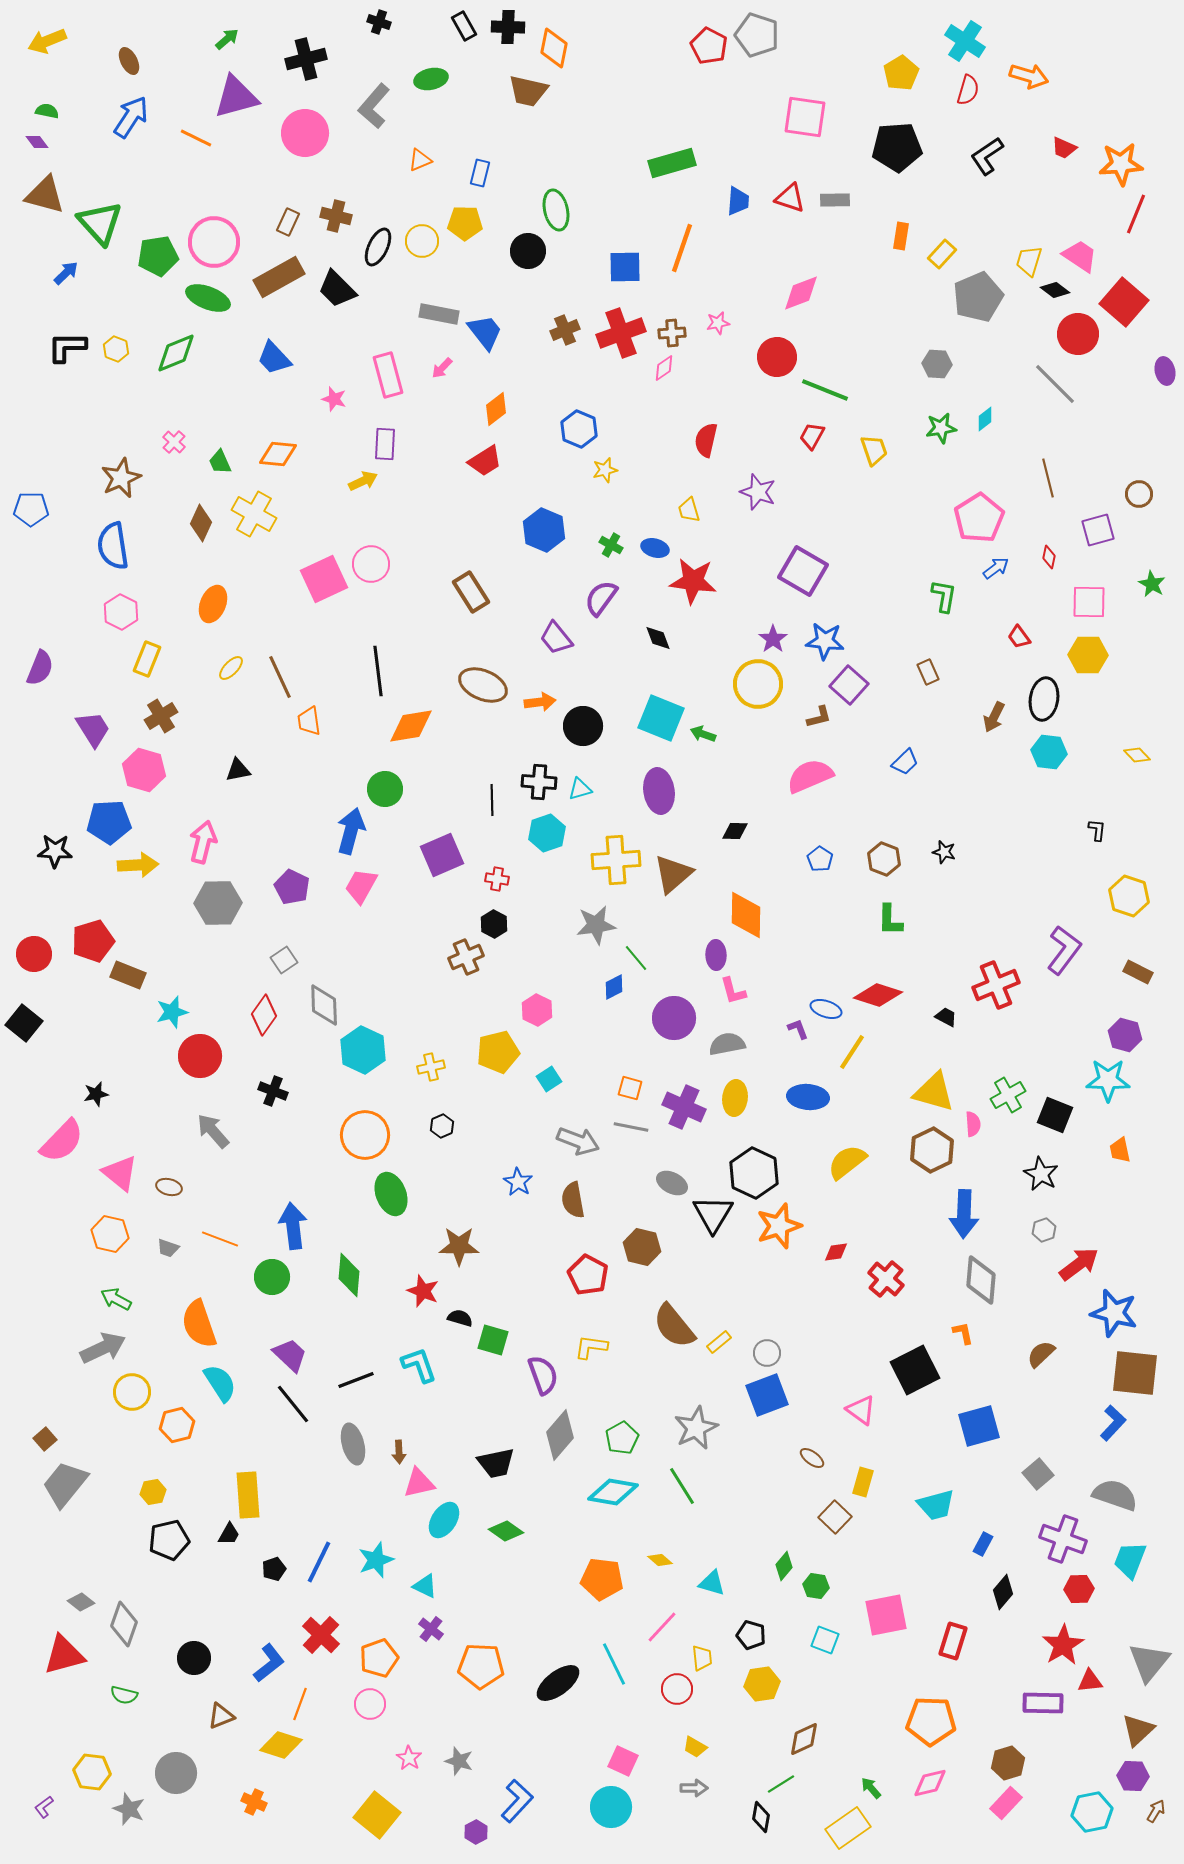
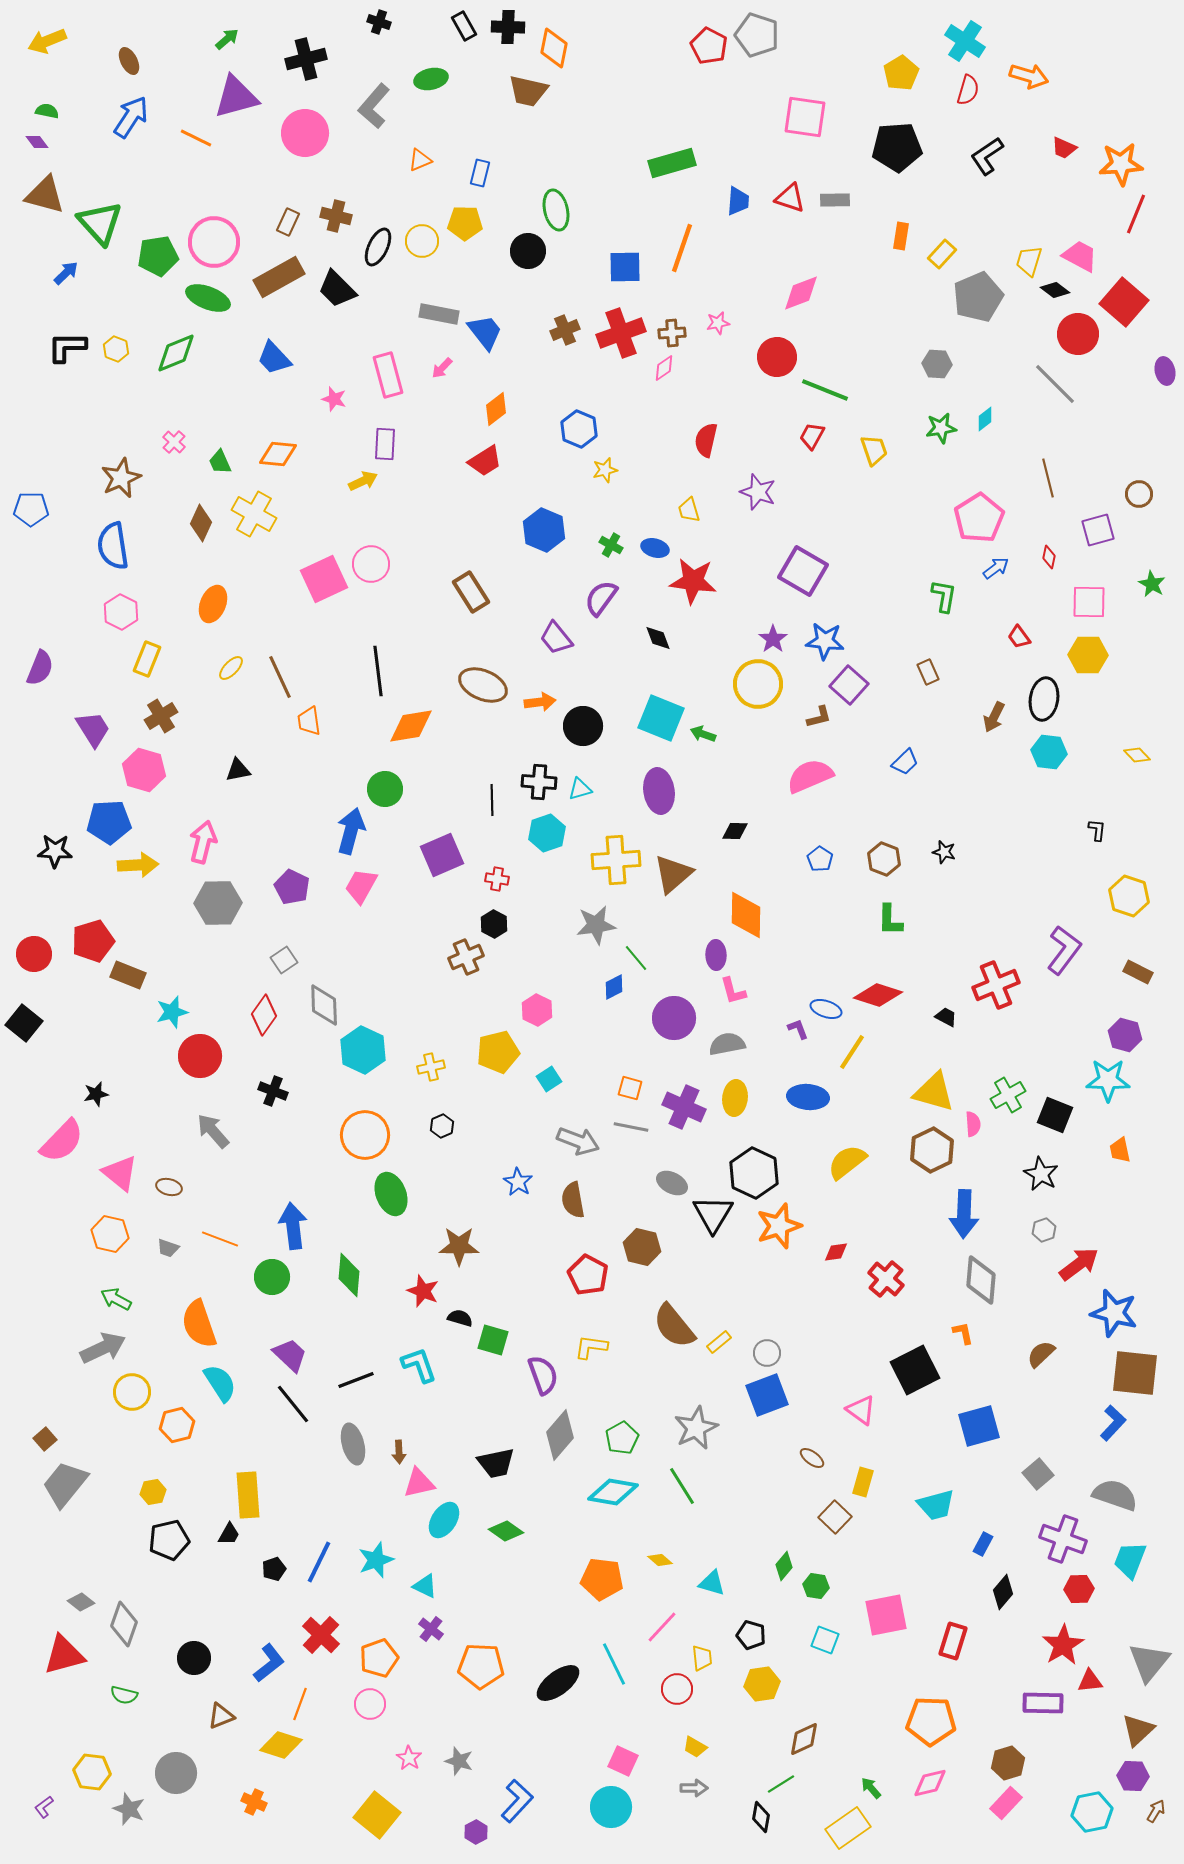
pink trapezoid at (1080, 256): rotated 6 degrees counterclockwise
